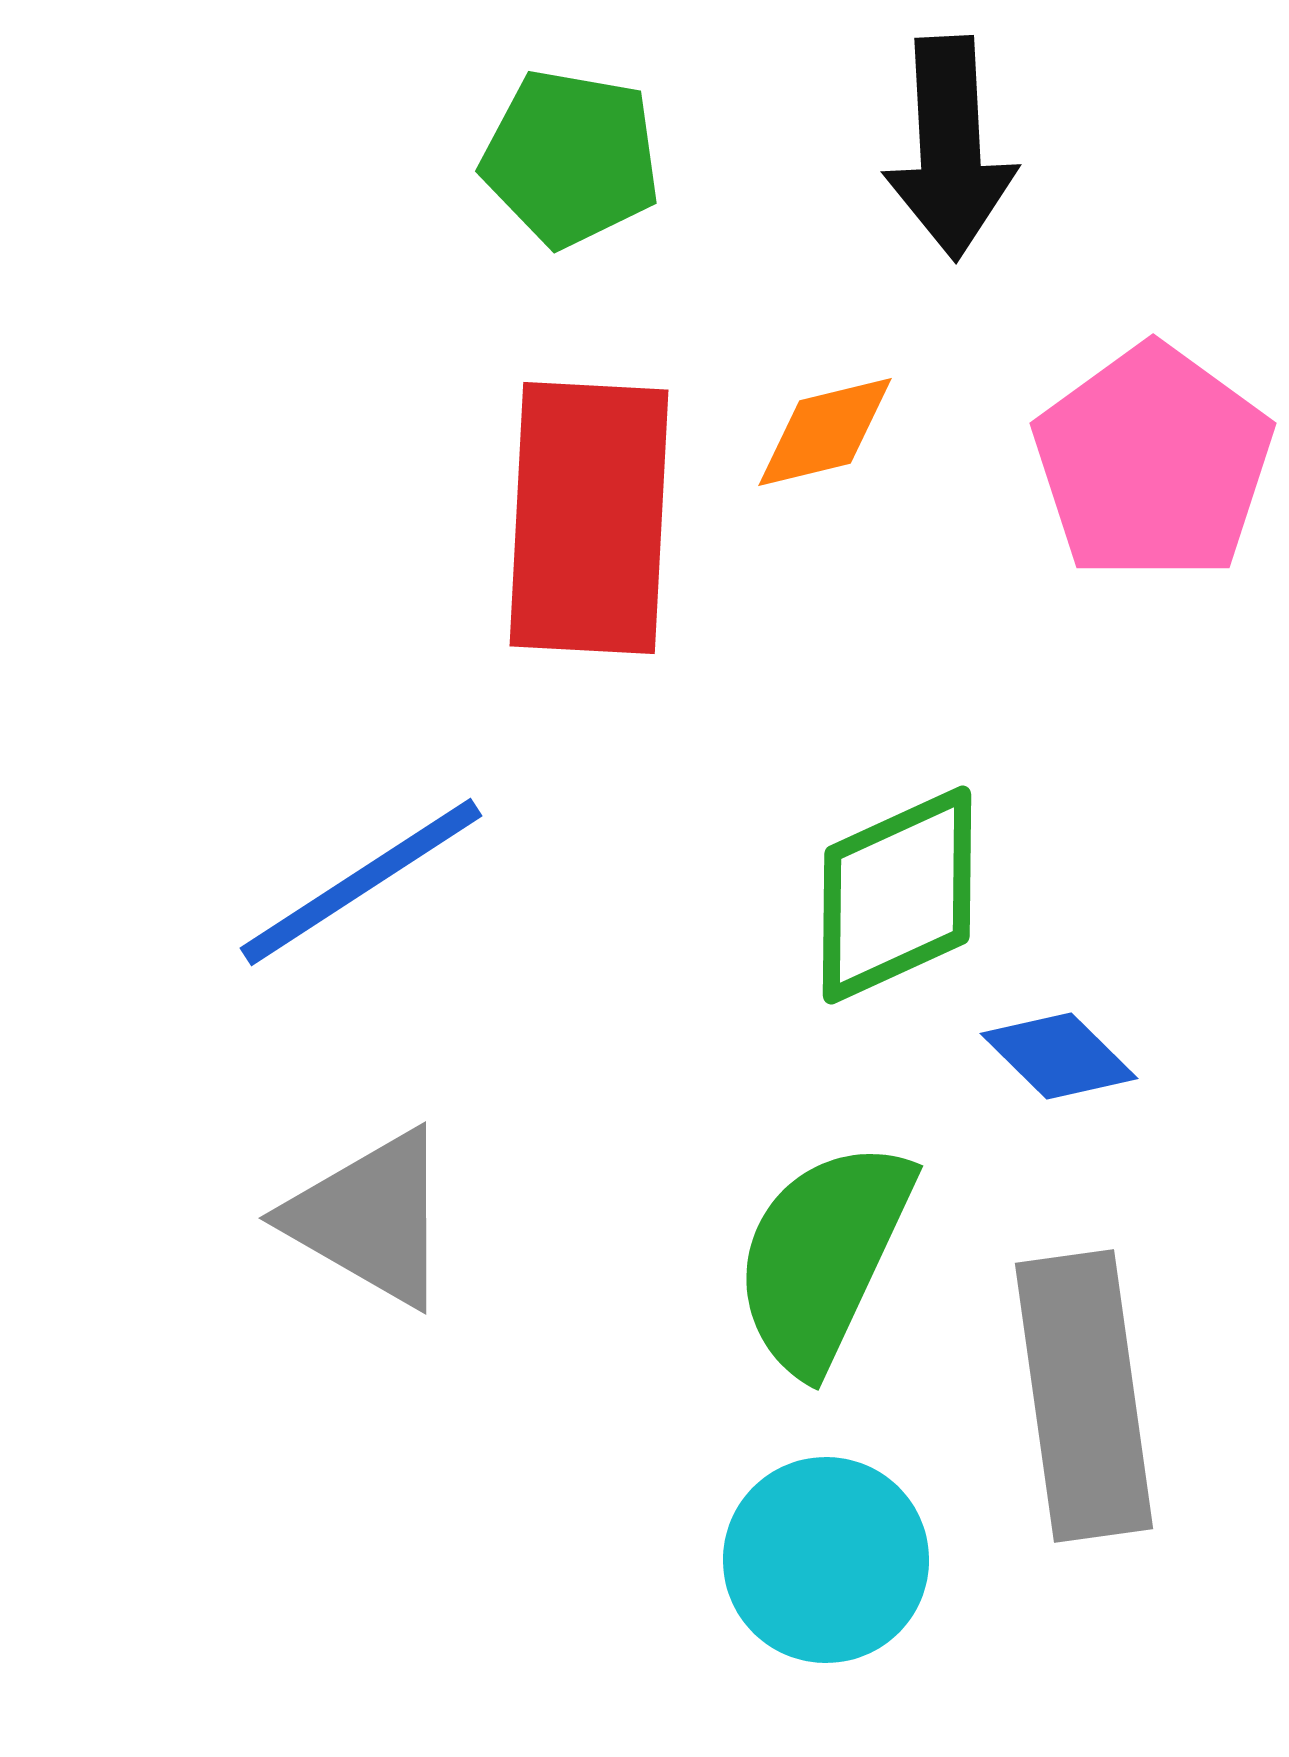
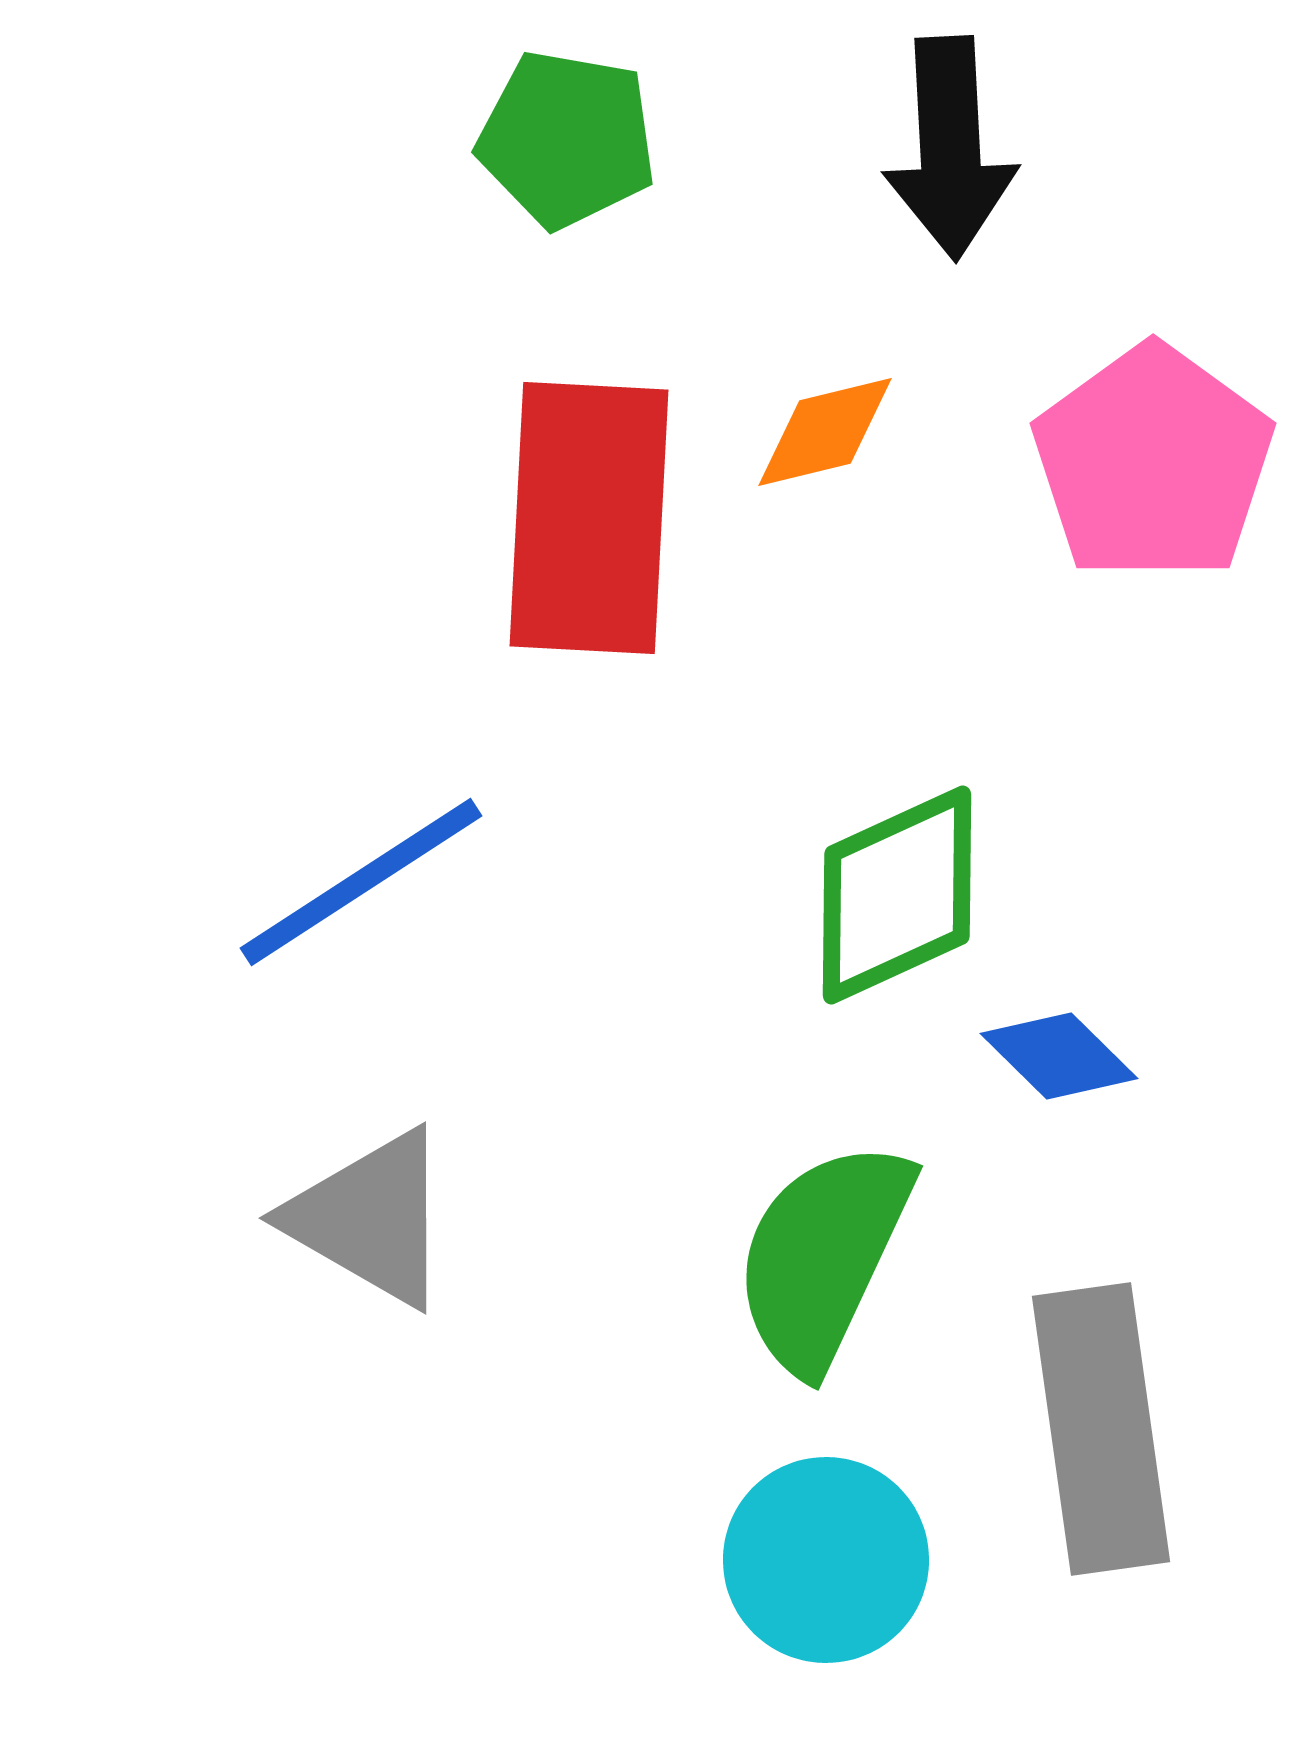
green pentagon: moved 4 px left, 19 px up
gray rectangle: moved 17 px right, 33 px down
